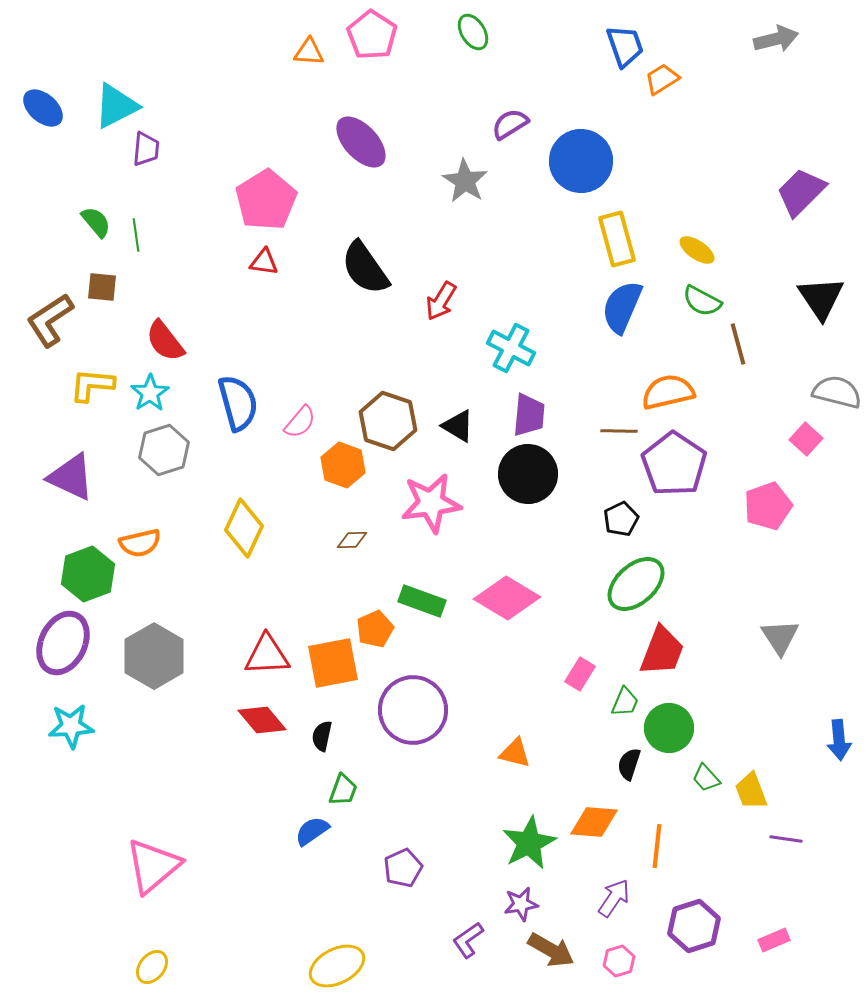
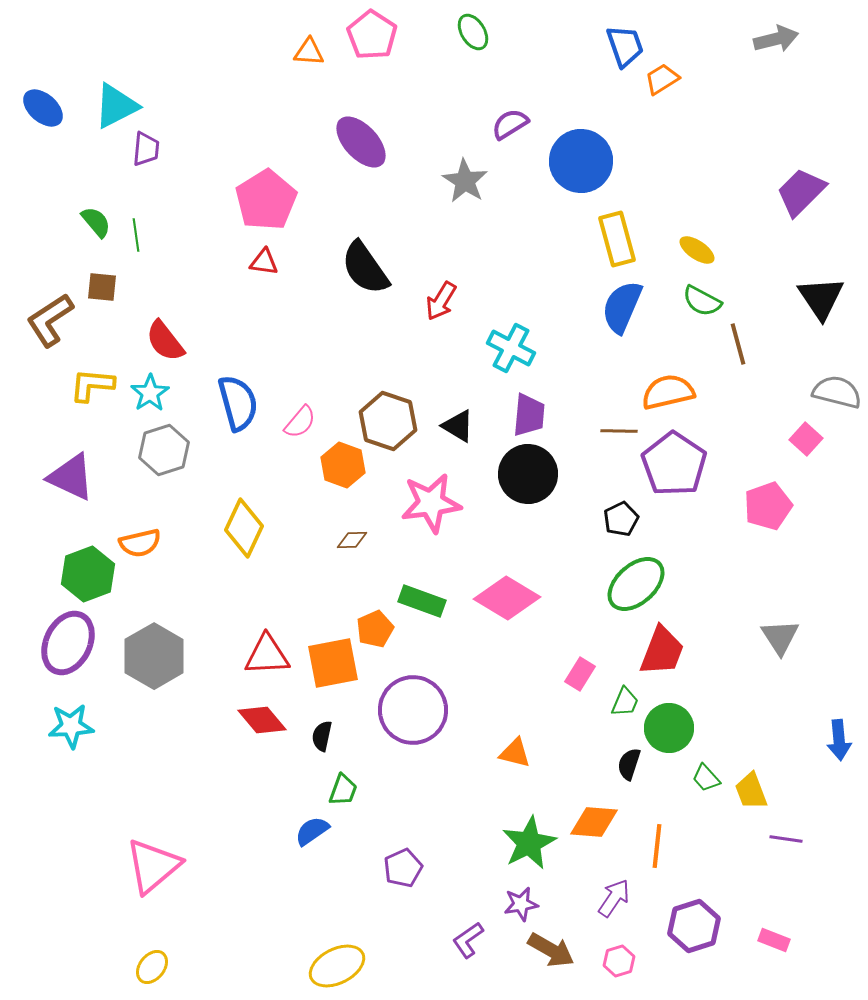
purple ellipse at (63, 643): moved 5 px right
pink rectangle at (774, 940): rotated 44 degrees clockwise
